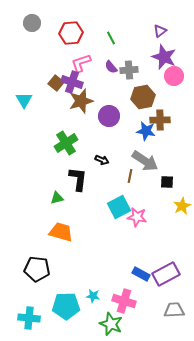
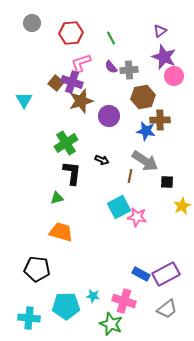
black L-shape: moved 6 px left, 6 px up
gray trapezoid: moved 7 px left, 1 px up; rotated 145 degrees clockwise
